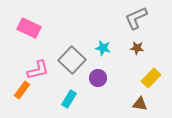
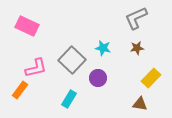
pink rectangle: moved 2 px left, 2 px up
brown star: rotated 16 degrees counterclockwise
pink L-shape: moved 2 px left, 2 px up
orange rectangle: moved 2 px left
